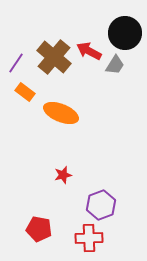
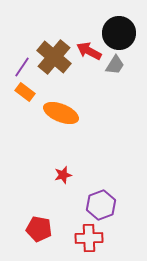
black circle: moved 6 px left
purple line: moved 6 px right, 4 px down
